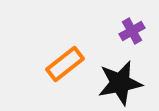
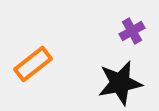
orange rectangle: moved 32 px left
